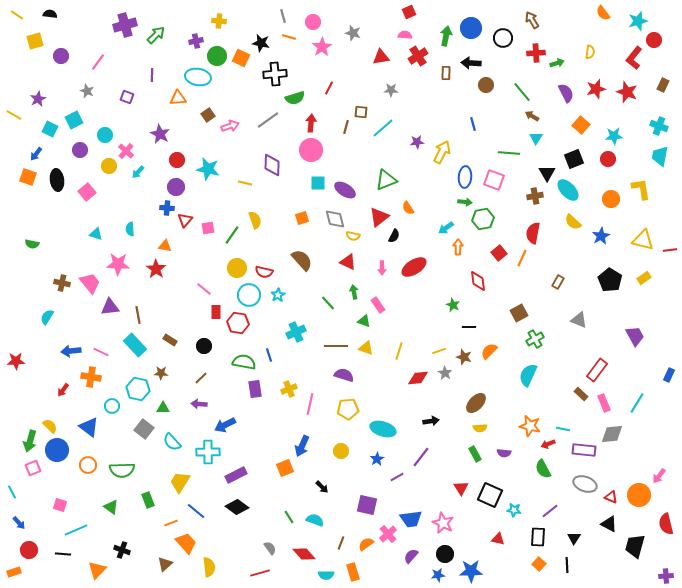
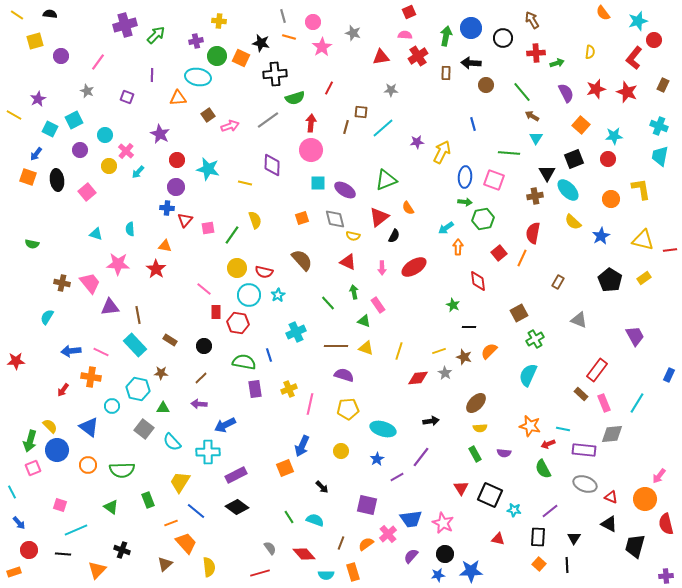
orange circle at (639, 495): moved 6 px right, 4 px down
